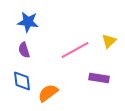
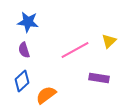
blue diamond: rotated 55 degrees clockwise
orange semicircle: moved 2 px left, 2 px down
